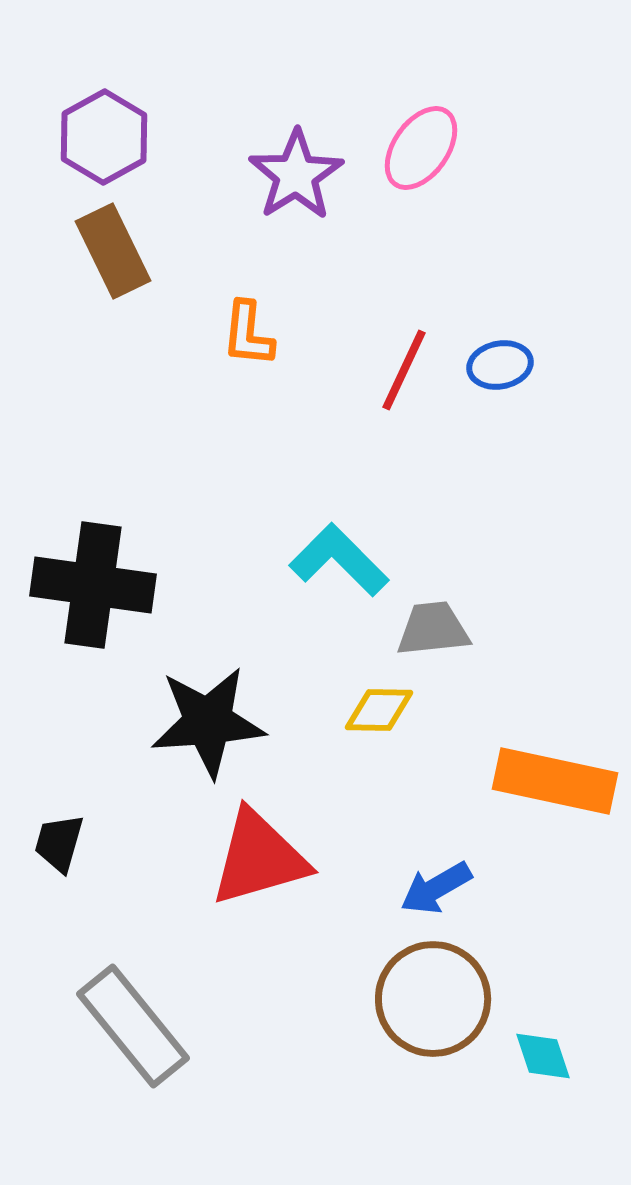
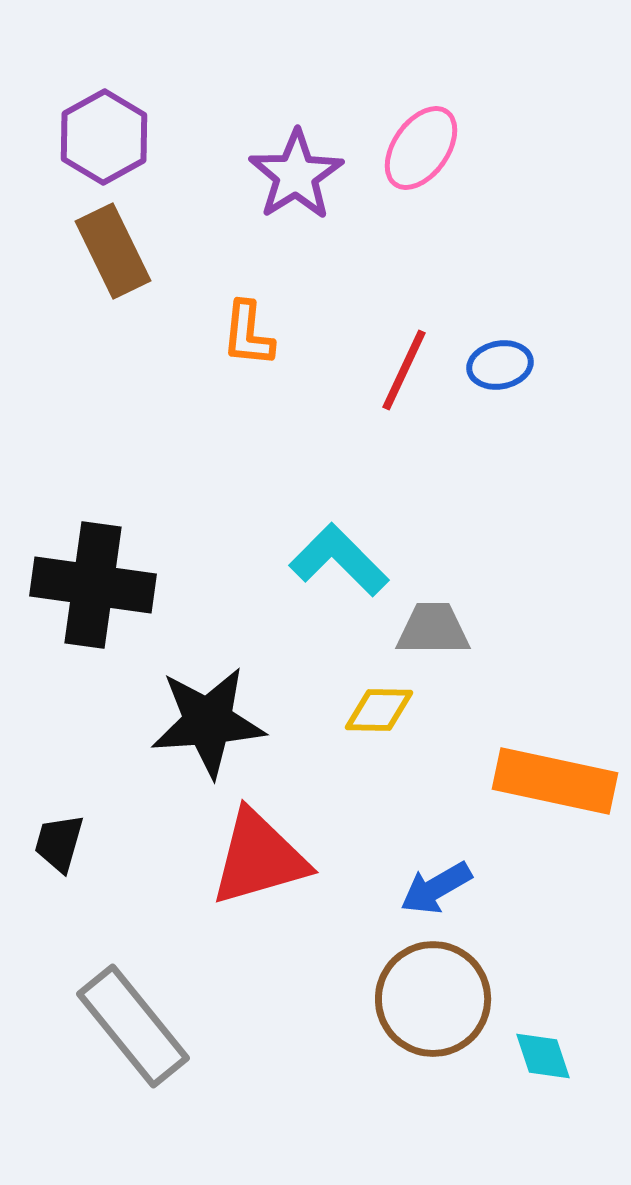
gray trapezoid: rotated 6 degrees clockwise
